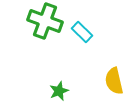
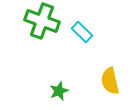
green cross: moved 3 px left
yellow semicircle: moved 4 px left
